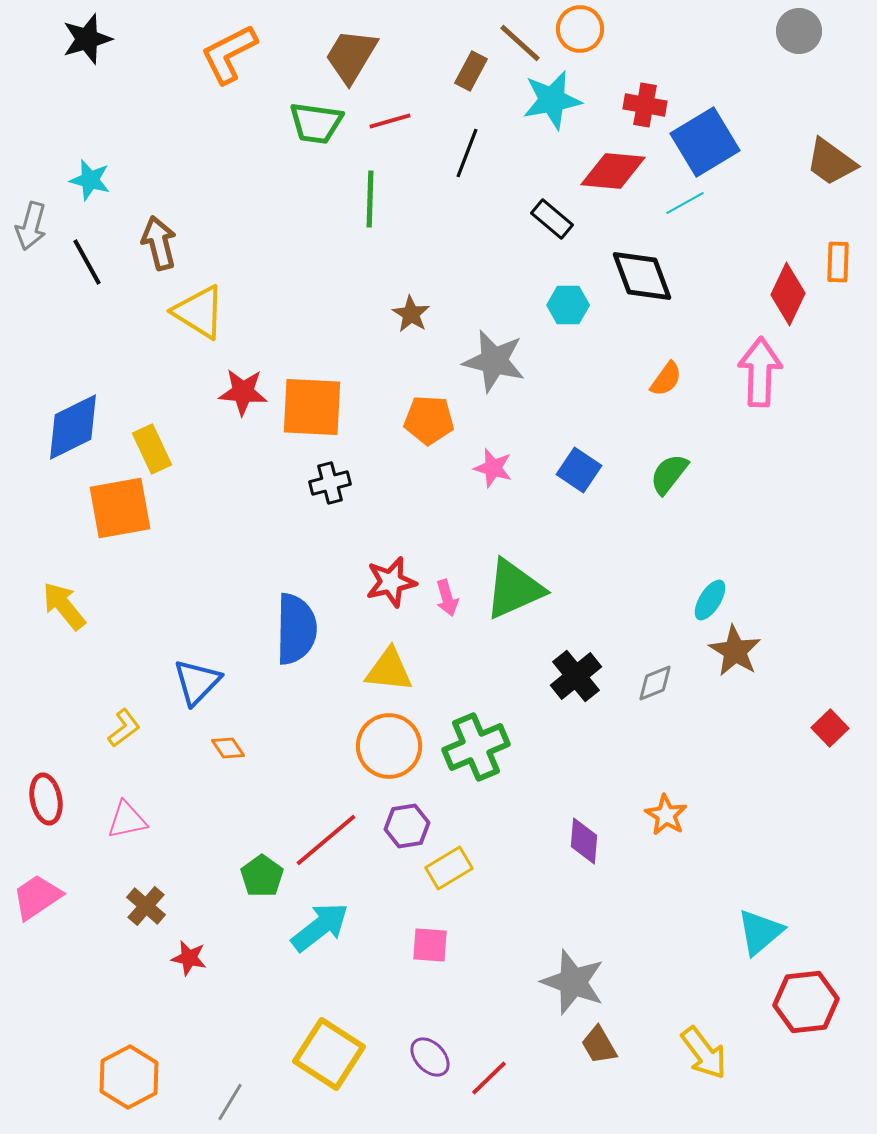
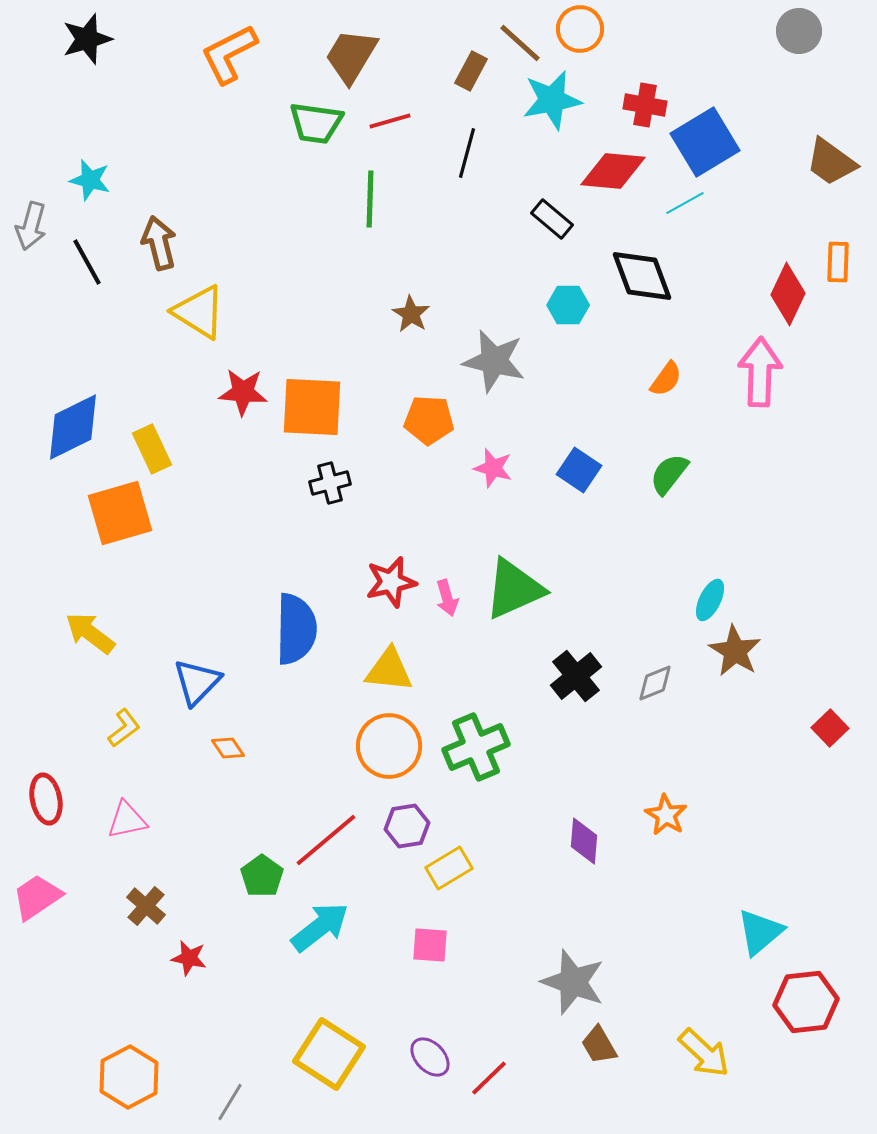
black line at (467, 153): rotated 6 degrees counterclockwise
orange square at (120, 508): moved 5 px down; rotated 6 degrees counterclockwise
cyan ellipse at (710, 600): rotated 6 degrees counterclockwise
yellow arrow at (64, 606): moved 26 px right, 27 px down; rotated 14 degrees counterclockwise
yellow arrow at (704, 1053): rotated 10 degrees counterclockwise
